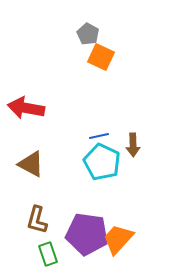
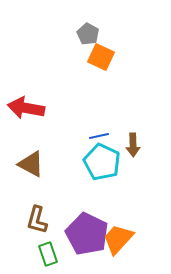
purple pentagon: rotated 18 degrees clockwise
